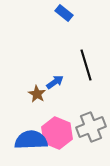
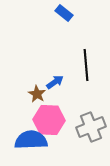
black line: rotated 12 degrees clockwise
pink hexagon: moved 8 px left, 13 px up; rotated 20 degrees counterclockwise
